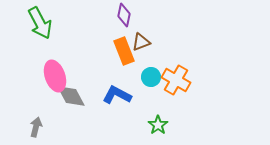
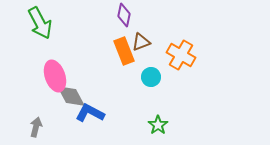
orange cross: moved 5 px right, 25 px up
blue L-shape: moved 27 px left, 18 px down
